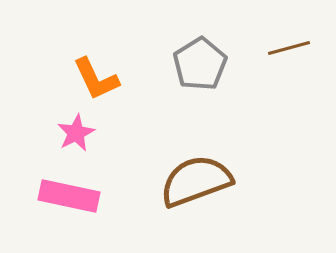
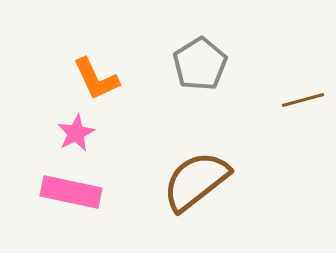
brown line: moved 14 px right, 52 px down
brown semicircle: rotated 18 degrees counterclockwise
pink rectangle: moved 2 px right, 4 px up
